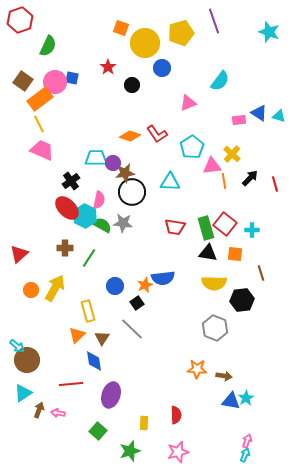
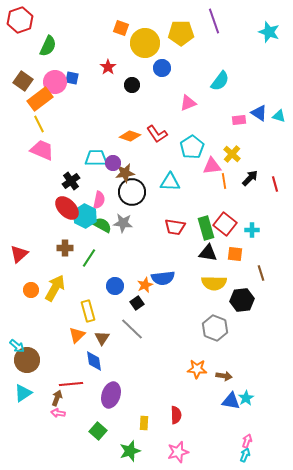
yellow pentagon at (181, 33): rotated 15 degrees clockwise
brown arrow at (39, 410): moved 18 px right, 12 px up
